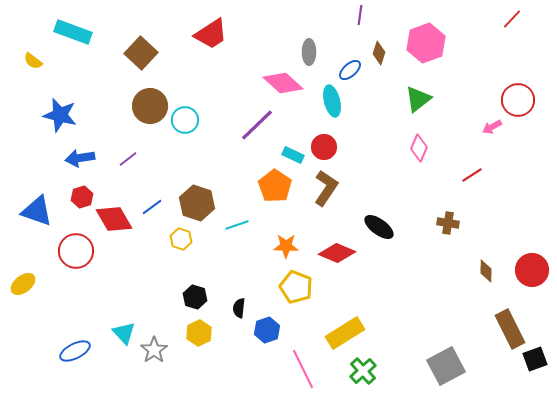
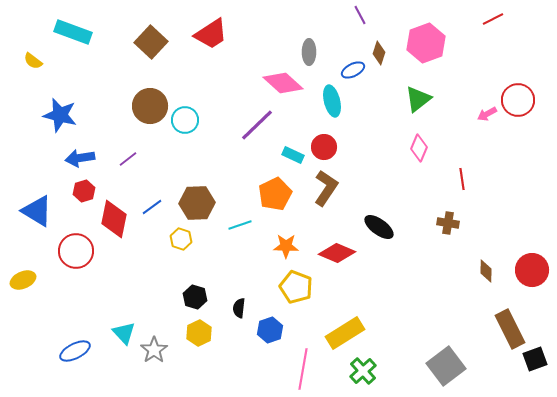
purple line at (360, 15): rotated 36 degrees counterclockwise
red line at (512, 19): moved 19 px left; rotated 20 degrees clockwise
brown square at (141, 53): moved 10 px right, 11 px up
blue ellipse at (350, 70): moved 3 px right; rotated 15 degrees clockwise
pink arrow at (492, 127): moved 5 px left, 13 px up
red line at (472, 175): moved 10 px left, 4 px down; rotated 65 degrees counterclockwise
orange pentagon at (275, 186): moved 8 px down; rotated 12 degrees clockwise
red hexagon at (82, 197): moved 2 px right, 6 px up
brown hexagon at (197, 203): rotated 20 degrees counterclockwise
blue triangle at (37, 211): rotated 12 degrees clockwise
red diamond at (114, 219): rotated 42 degrees clockwise
cyan line at (237, 225): moved 3 px right
yellow ellipse at (23, 284): moved 4 px up; rotated 15 degrees clockwise
blue hexagon at (267, 330): moved 3 px right
gray square at (446, 366): rotated 9 degrees counterclockwise
pink line at (303, 369): rotated 36 degrees clockwise
